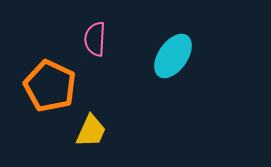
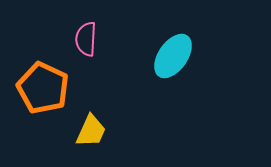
pink semicircle: moved 9 px left
orange pentagon: moved 7 px left, 2 px down
